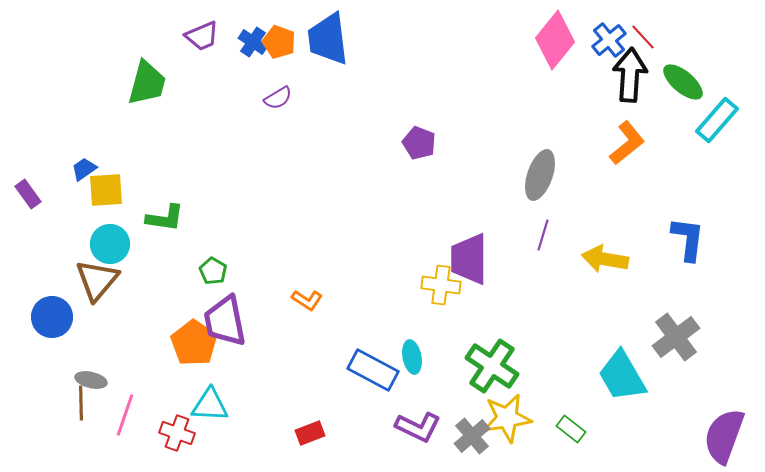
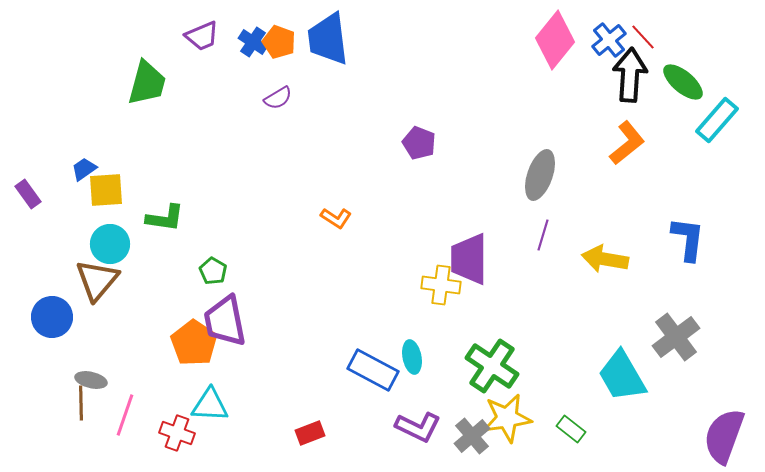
orange L-shape at (307, 300): moved 29 px right, 82 px up
